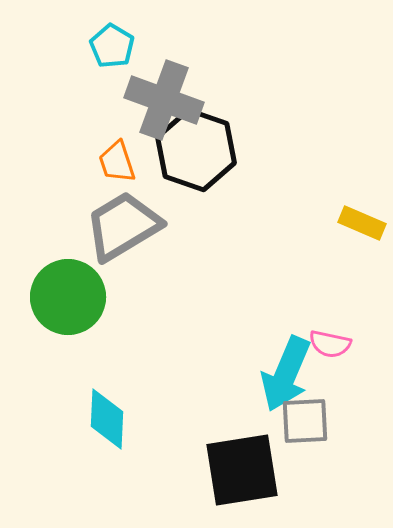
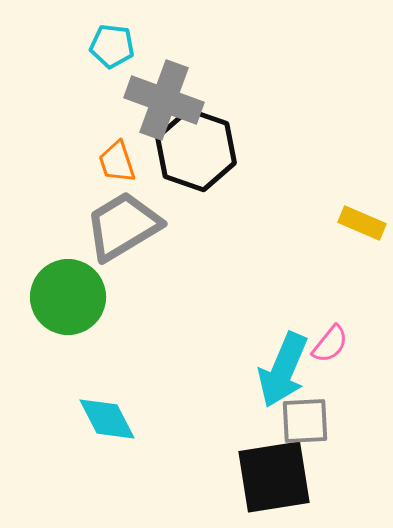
cyan pentagon: rotated 24 degrees counterclockwise
pink semicircle: rotated 63 degrees counterclockwise
cyan arrow: moved 3 px left, 4 px up
cyan diamond: rotated 30 degrees counterclockwise
black square: moved 32 px right, 7 px down
